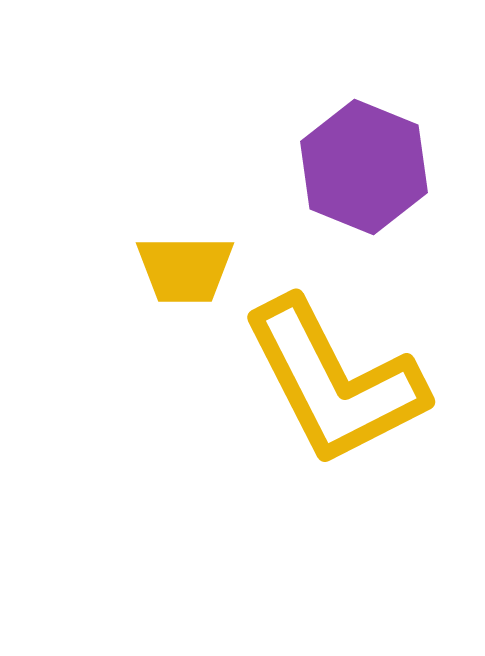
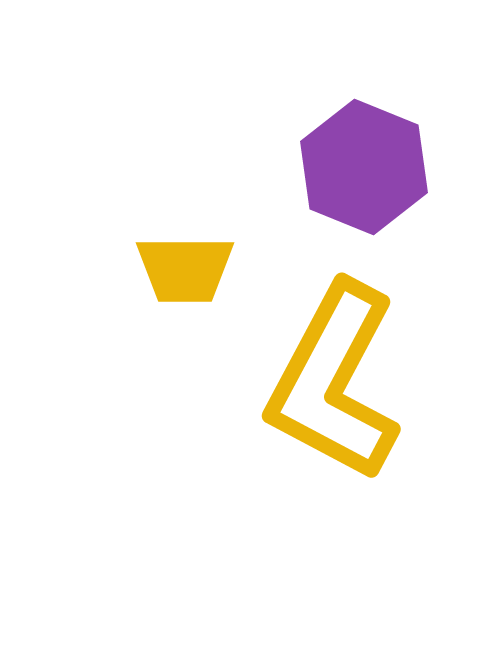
yellow L-shape: rotated 55 degrees clockwise
